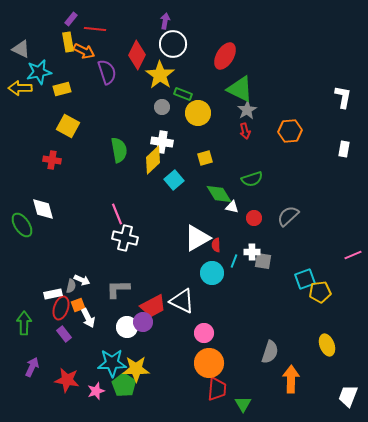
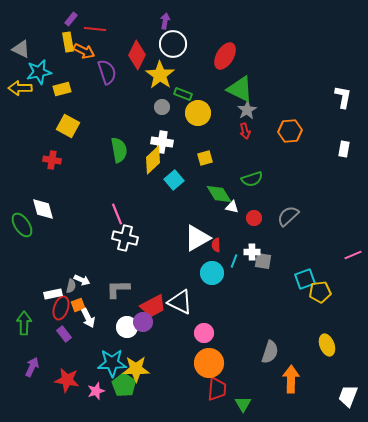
white triangle at (182, 301): moved 2 px left, 1 px down
